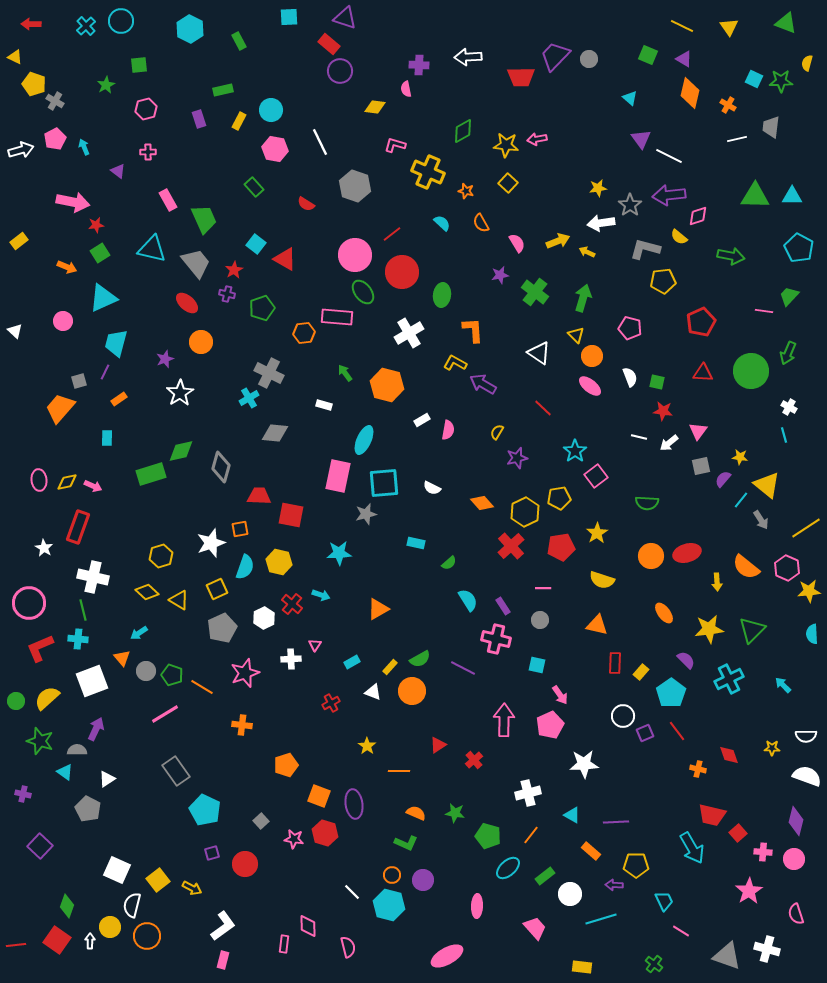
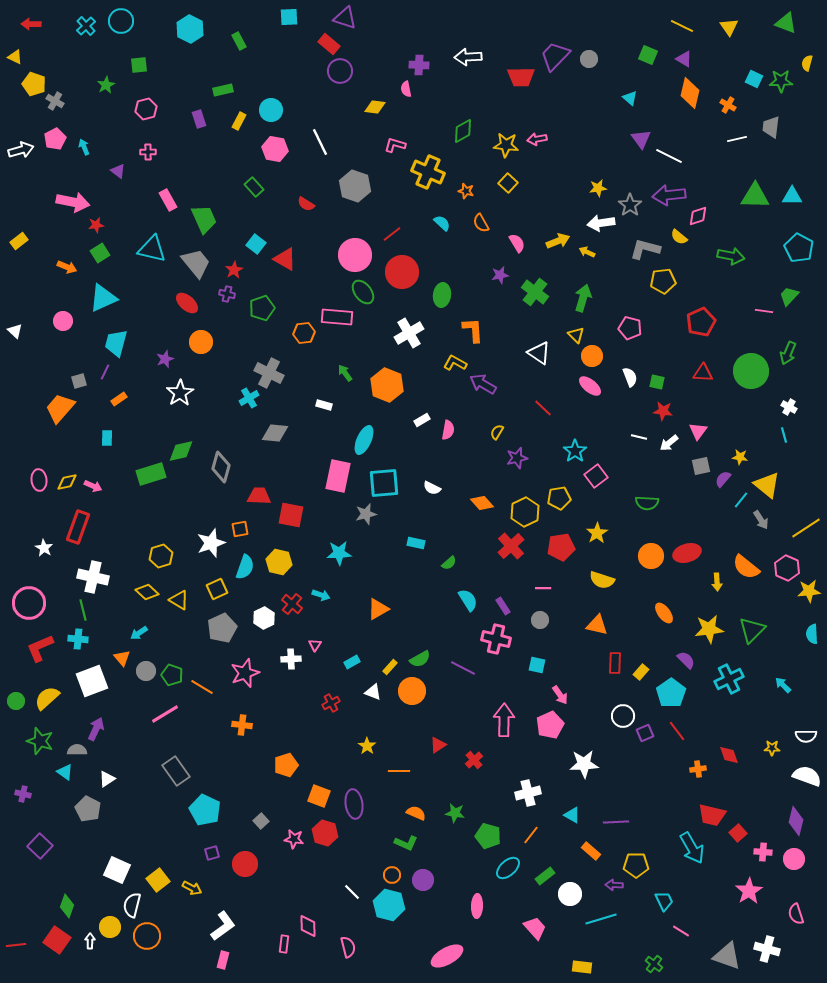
orange hexagon at (387, 385): rotated 8 degrees clockwise
orange cross at (698, 769): rotated 21 degrees counterclockwise
